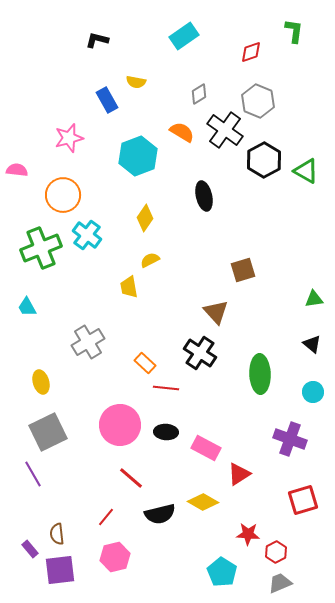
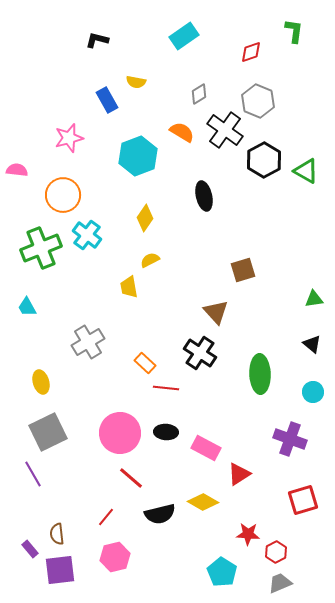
pink circle at (120, 425): moved 8 px down
